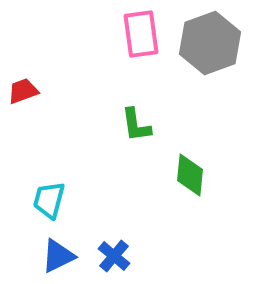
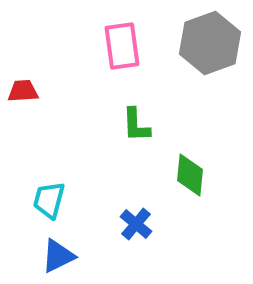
pink rectangle: moved 19 px left, 12 px down
red trapezoid: rotated 16 degrees clockwise
green L-shape: rotated 6 degrees clockwise
blue cross: moved 22 px right, 32 px up
